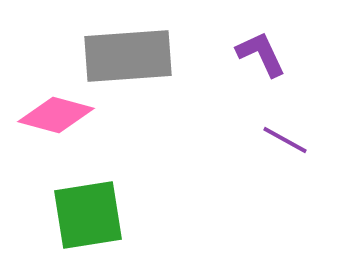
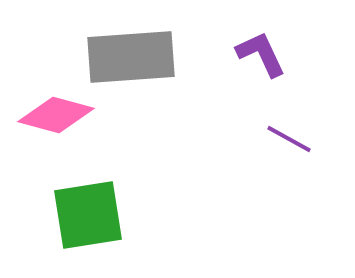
gray rectangle: moved 3 px right, 1 px down
purple line: moved 4 px right, 1 px up
